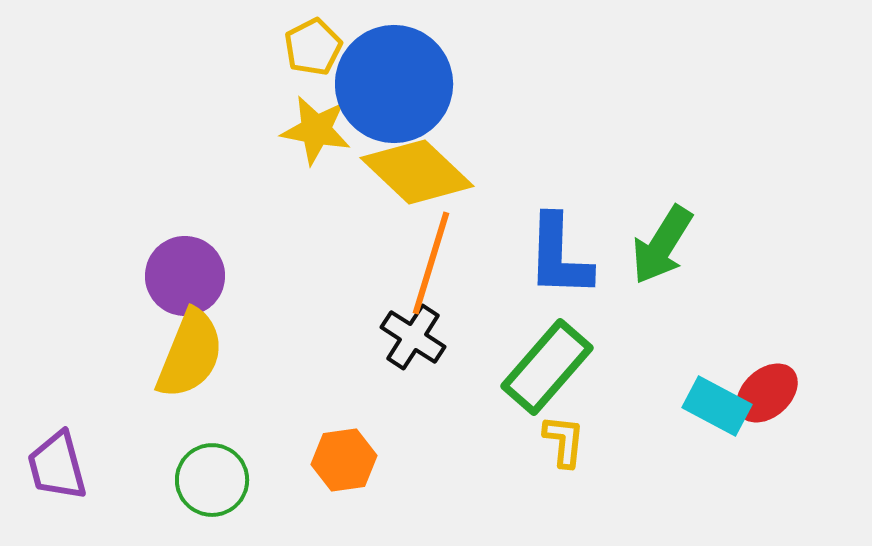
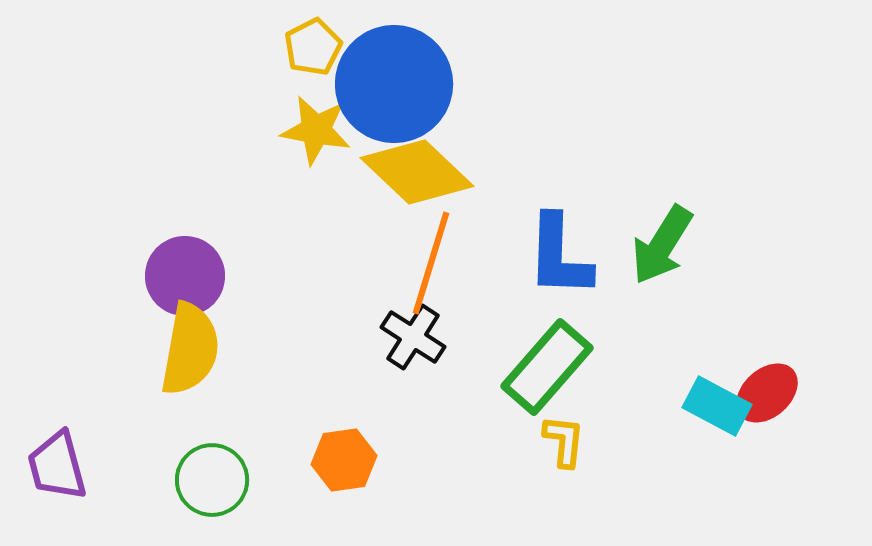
yellow semicircle: moved 5 px up; rotated 12 degrees counterclockwise
